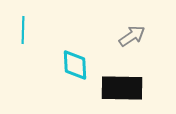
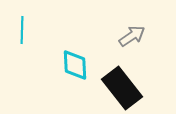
cyan line: moved 1 px left
black rectangle: rotated 51 degrees clockwise
